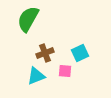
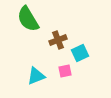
green semicircle: rotated 60 degrees counterclockwise
brown cross: moved 13 px right, 13 px up
pink square: rotated 16 degrees counterclockwise
